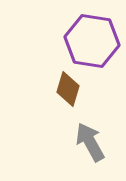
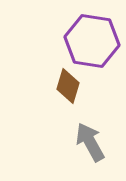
brown diamond: moved 3 px up
